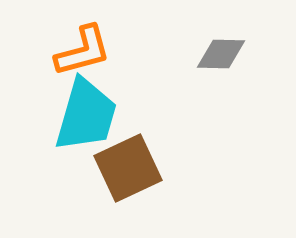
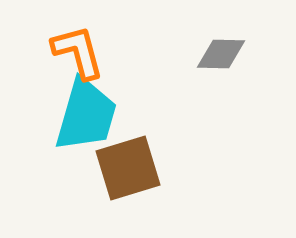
orange L-shape: moved 5 px left, 1 px down; rotated 90 degrees counterclockwise
brown square: rotated 8 degrees clockwise
